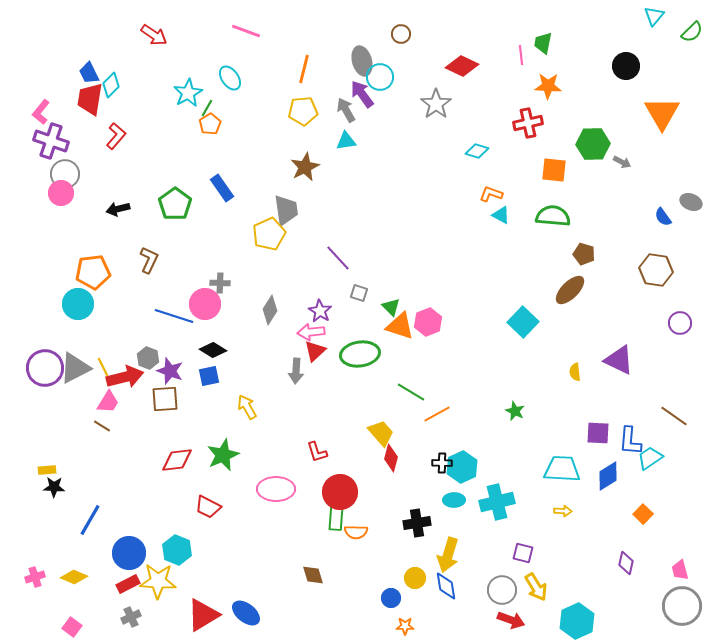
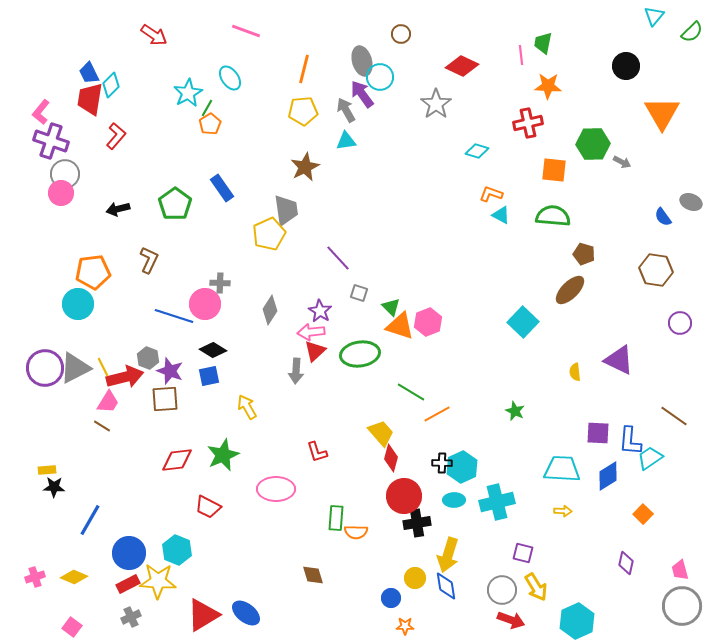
red circle at (340, 492): moved 64 px right, 4 px down
